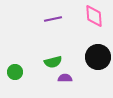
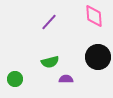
purple line: moved 4 px left, 3 px down; rotated 36 degrees counterclockwise
green semicircle: moved 3 px left
green circle: moved 7 px down
purple semicircle: moved 1 px right, 1 px down
